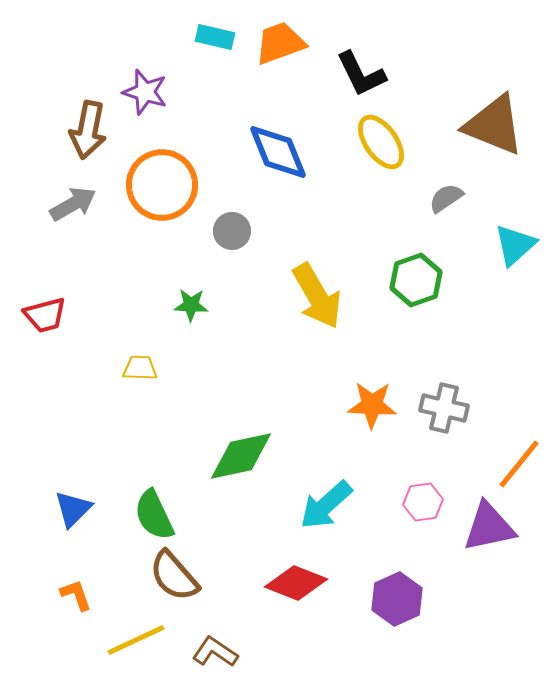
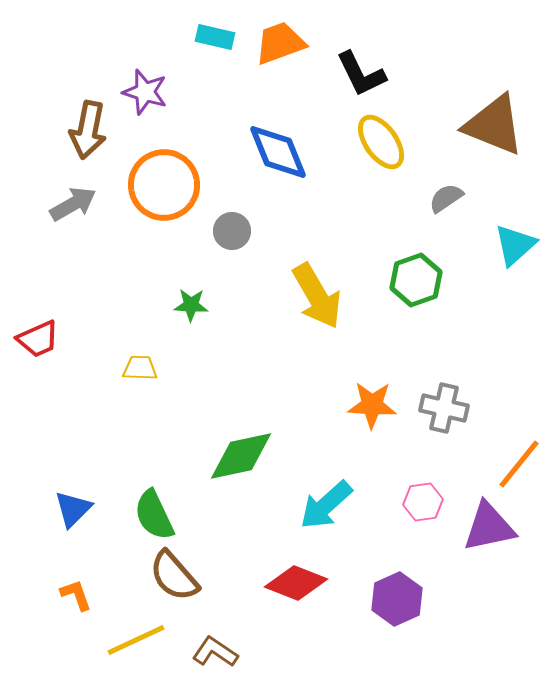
orange circle: moved 2 px right
red trapezoid: moved 7 px left, 24 px down; rotated 9 degrees counterclockwise
